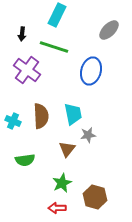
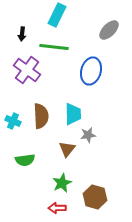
green line: rotated 12 degrees counterclockwise
cyan trapezoid: rotated 10 degrees clockwise
